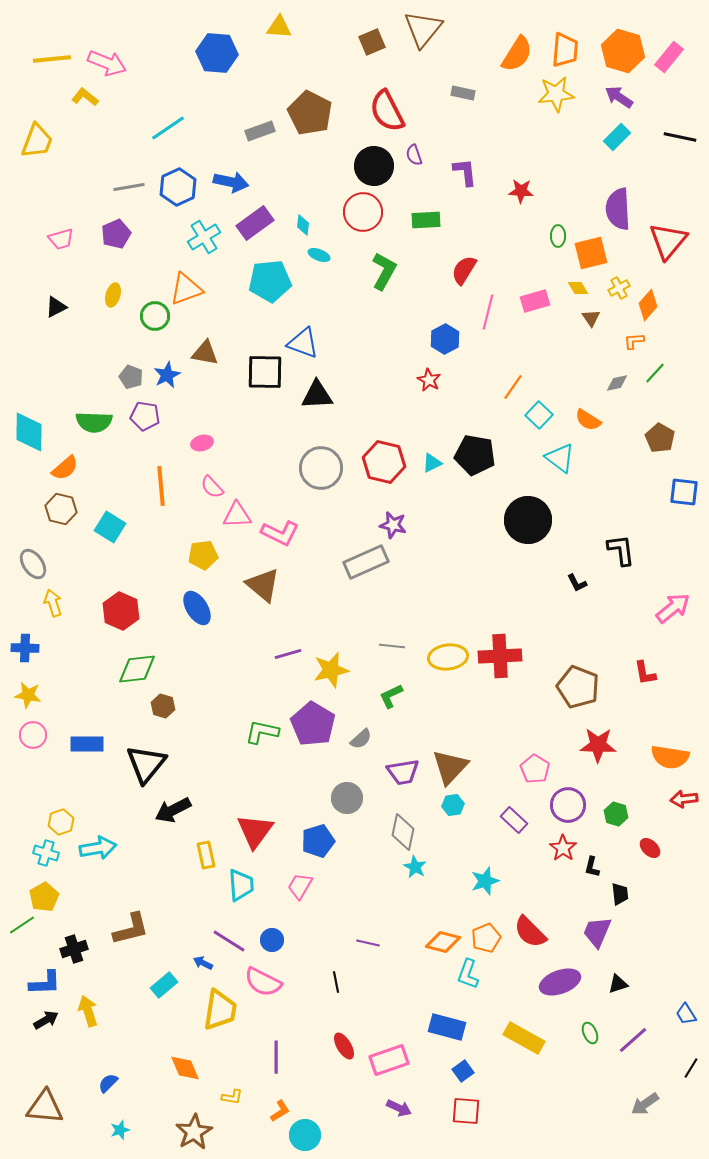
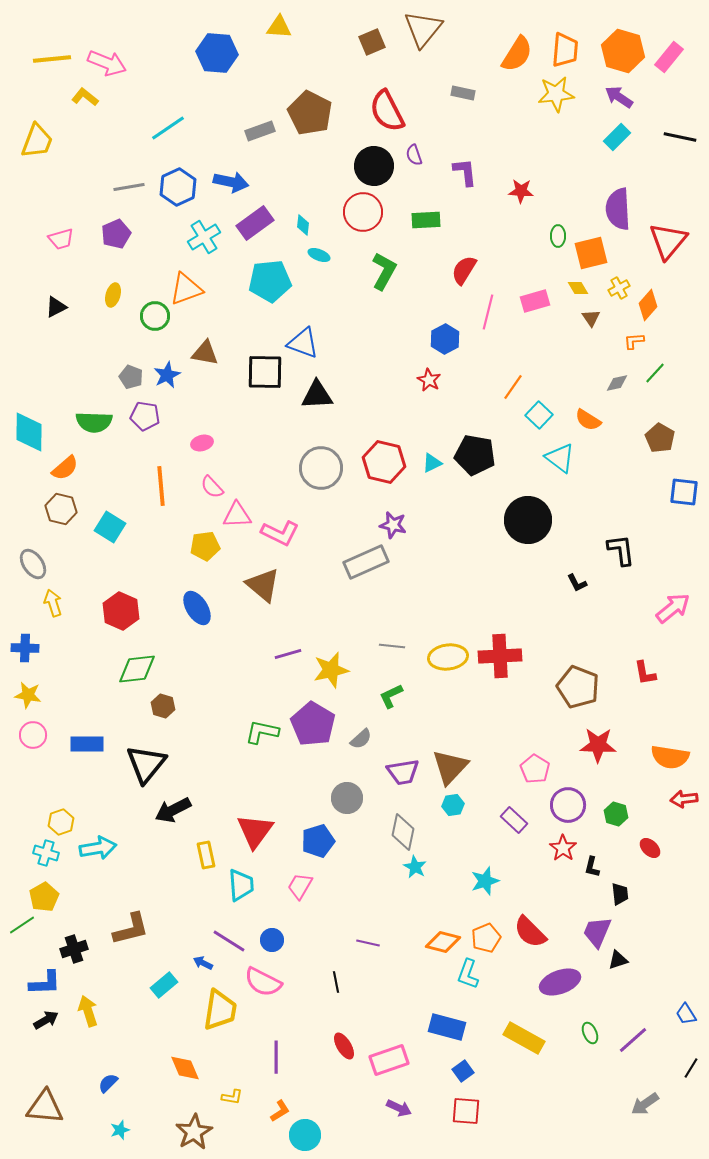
yellow pentagon at (203, 555): moved 2 px right, 9 px up
black triangle at (618, 984): moved 24 px up
